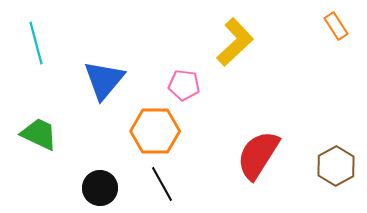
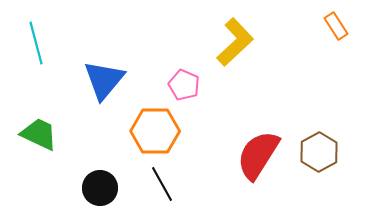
pink pentagon: rotated 16 degrees clockwise
brown hexagon: moved 17 px left, 14 px up
